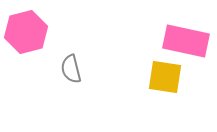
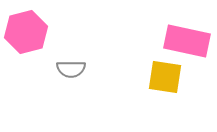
pink rectangle: moved 1 px right
gray semicircle: rotated 76 degrees counterclockwise
